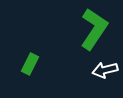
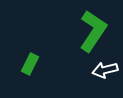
green L-shape: moved 1 px left, 2 px down
